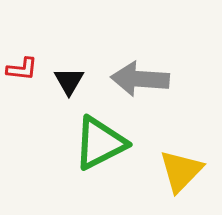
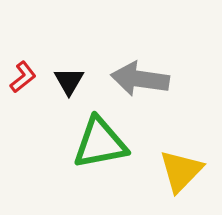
red L-shape: moved 1 px right, 8 px down; rotated 44 degrees counterclockwise
gray arrow: rotated 4 degrees clockwise
green triangle: rotated 16 degrees clockwise
